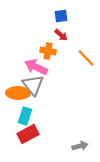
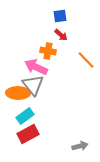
blue square: moved 1 px left
orange line: moved 2 px down
cyan rectangle: rotated 36 degrees clockwise
